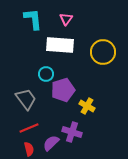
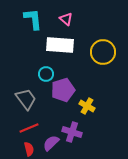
pink triangle: rotated 24 degrees counterclockwise
